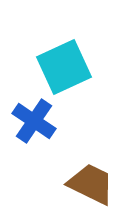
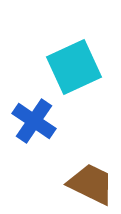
cyan square: moved 10 px right
